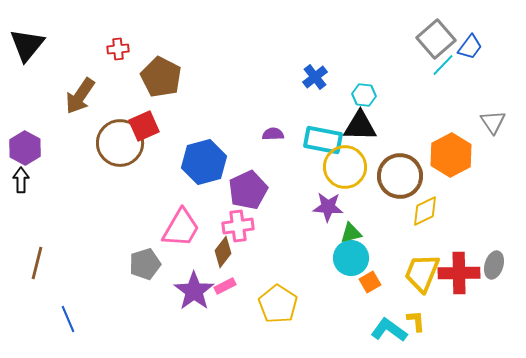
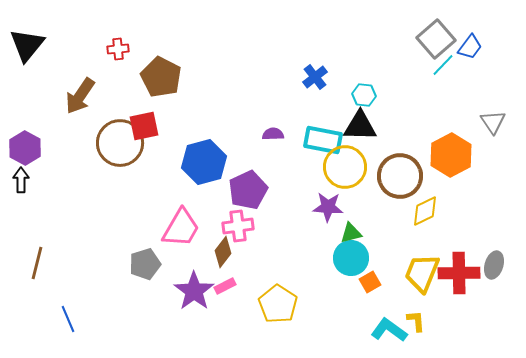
red square at (144, 126): rotated 12 degrees clockwise
